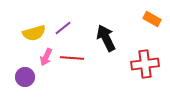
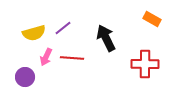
red cross: rotated 8 degrees clockwise
